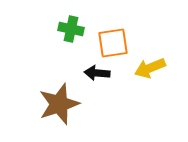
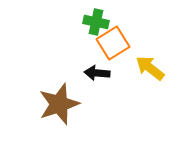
green cross: moved 25 px right, 7 px up
orange square: rotated 24 degrees counterclockwise
yellow arrow: rotated 60 degrees clockwise
